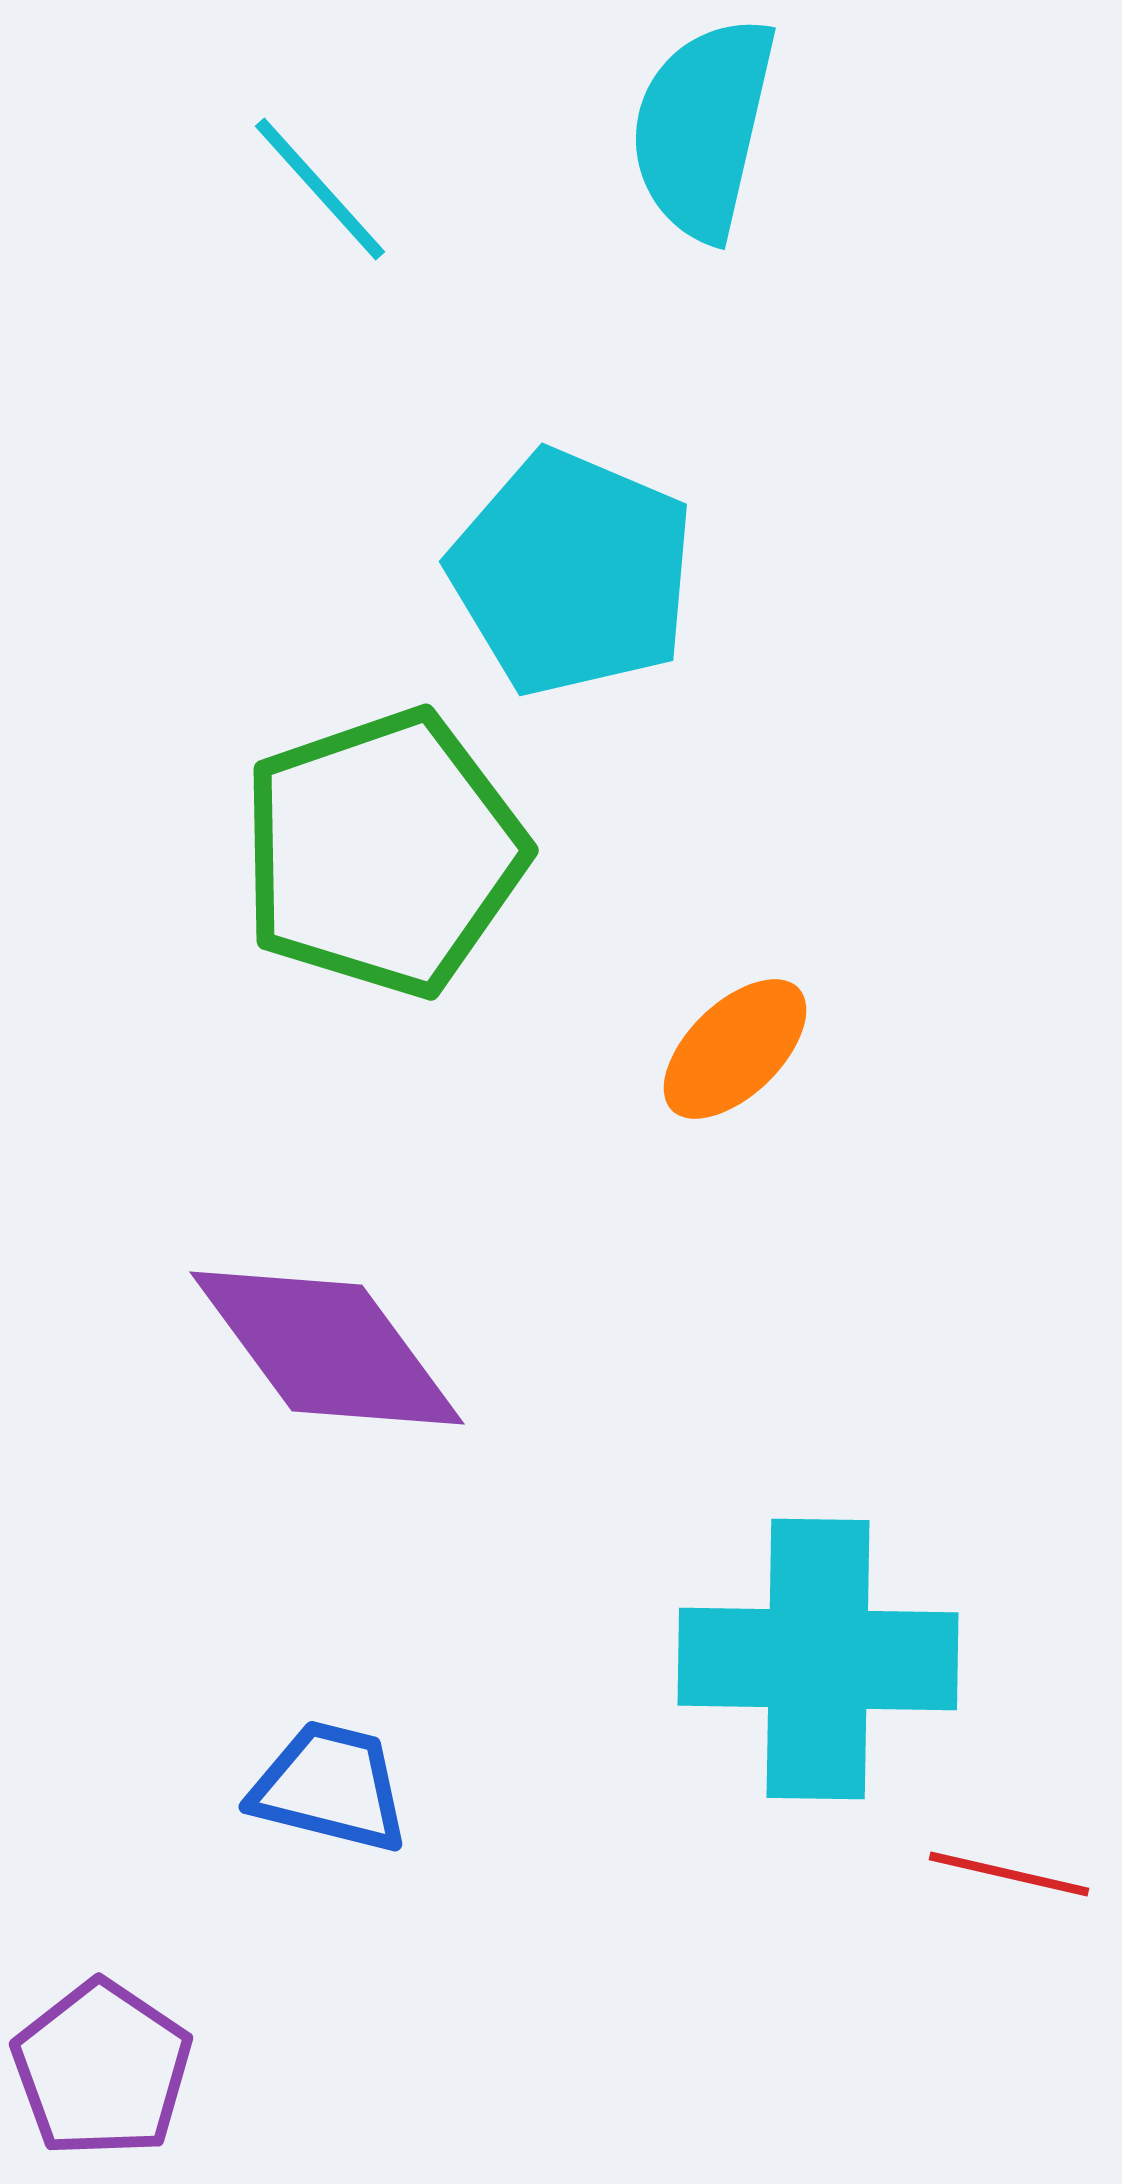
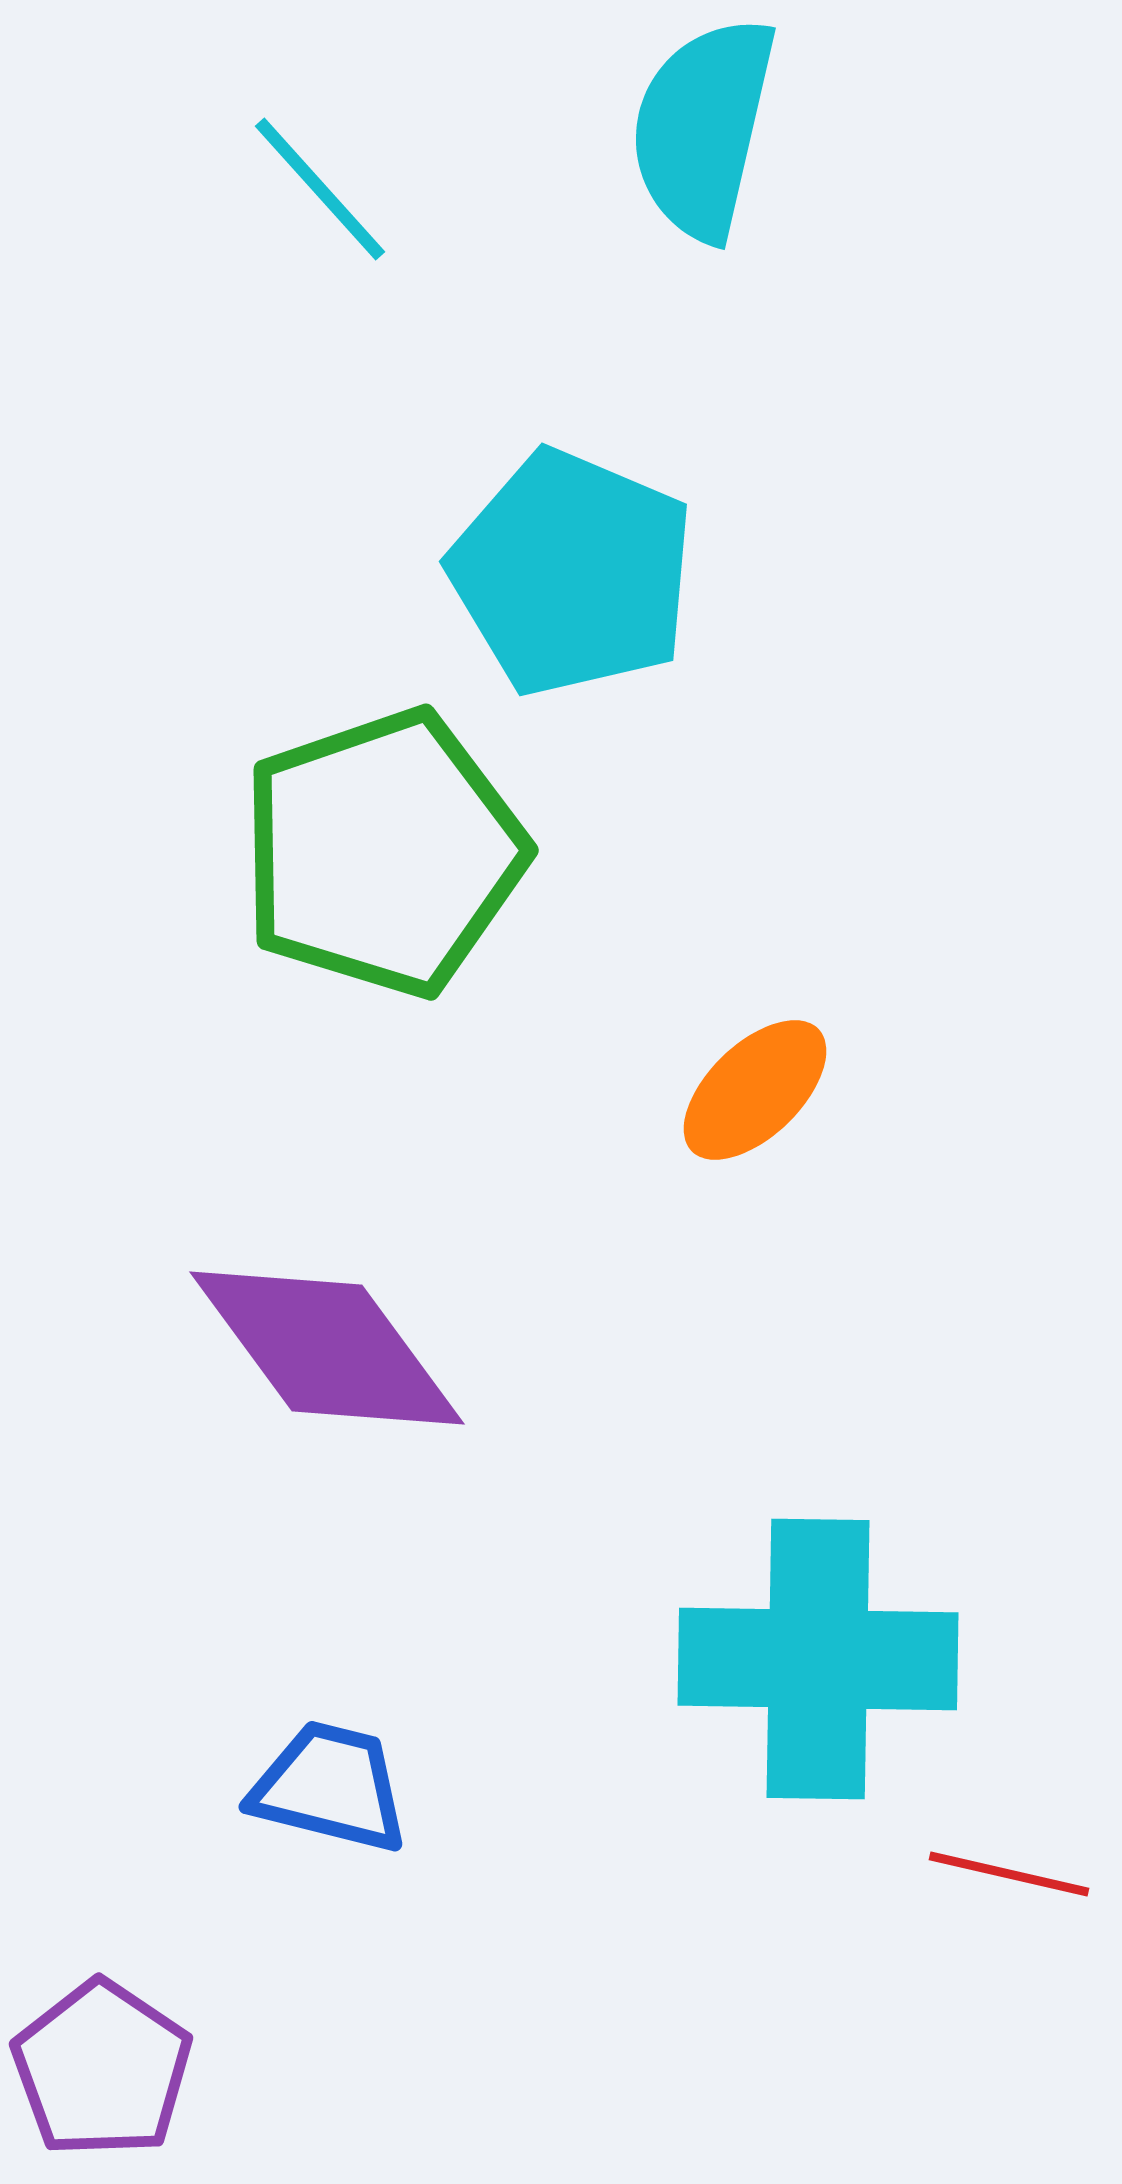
orange ellipse: moved 20 px right, 41 px down
